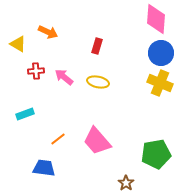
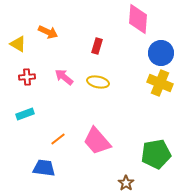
pink diamond: moved 18 px left
red cross: moved 9 px left, 6 px down
